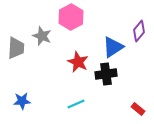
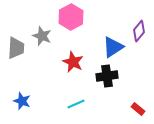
red star: moved 5 px left
black cross: moved 1 px right, 2 px down
blue star: rotated 24 degrees clockwise
